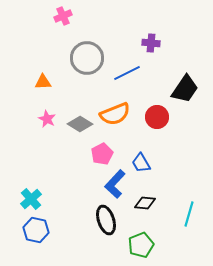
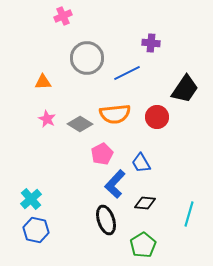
orange semicircle: rotated 16 degrees clockwise
green pentagon: moved 2 px right; rotated 10 degrees counterclockwise
